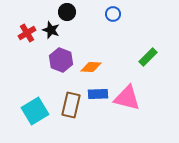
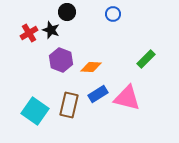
red cross: moved 2 px right
green rectangle: moved 2 px left, 2 px down
blue rectangle: rotated 30 degrees counterclockwise
brown rectangle: moved 2 px left
cyan square: rotated 24 degrees counterclockwise
